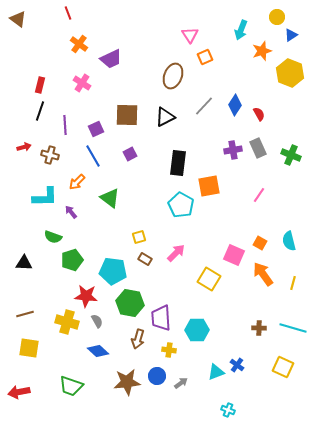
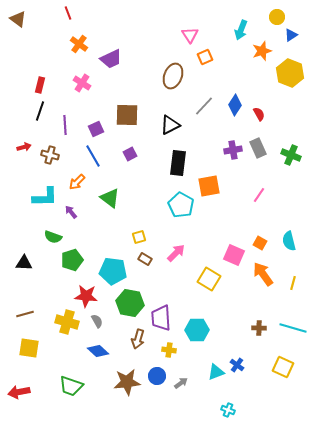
black triangle at (165, 117): moved 5 px right, 8 px down
